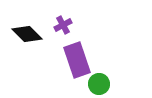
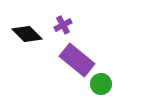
purple rectangle: rotated 32 degrees counterclockwise
green circle: moved 2 px right
